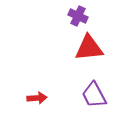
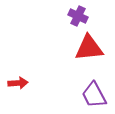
red arrow: moved 19 px left, 15 px up
